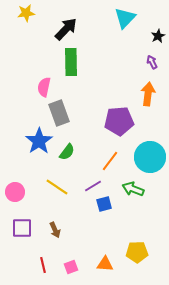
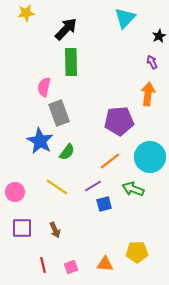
black star: moved 1 px right
blue star: moved 1 px right; rotated 8 degrees counterclockwise
orange line: rotated 15 degrees clockwise
